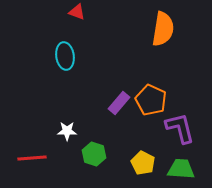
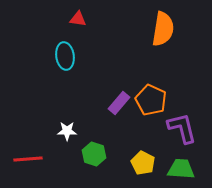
red triangle: moved 1 px right, 7 px down; rotated 12 degrees counterclockwise
purple L-shape: moved 2 px right
red line: moved 4 px left, 1 px down
